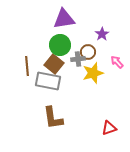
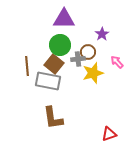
purple triangle: rotated 10 degrees clockwise
red triangle: moved 6 px down
